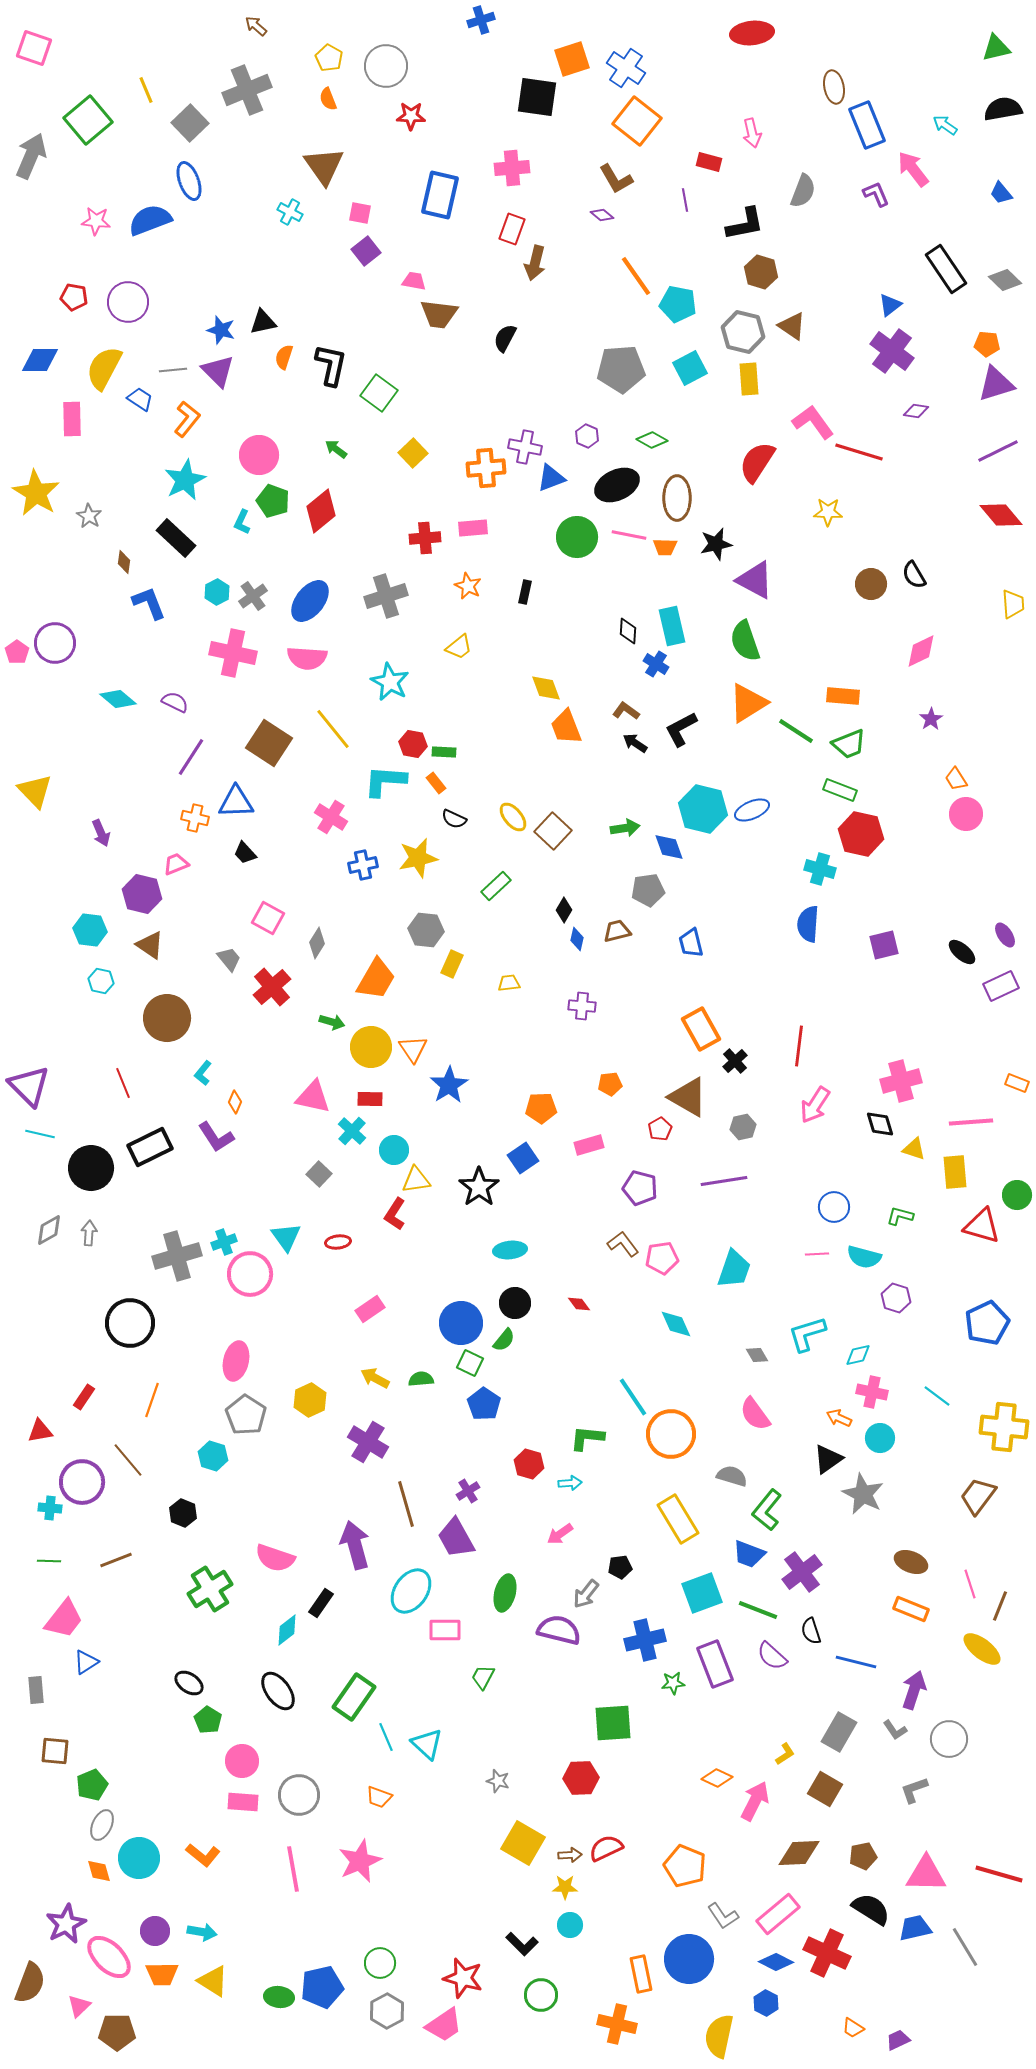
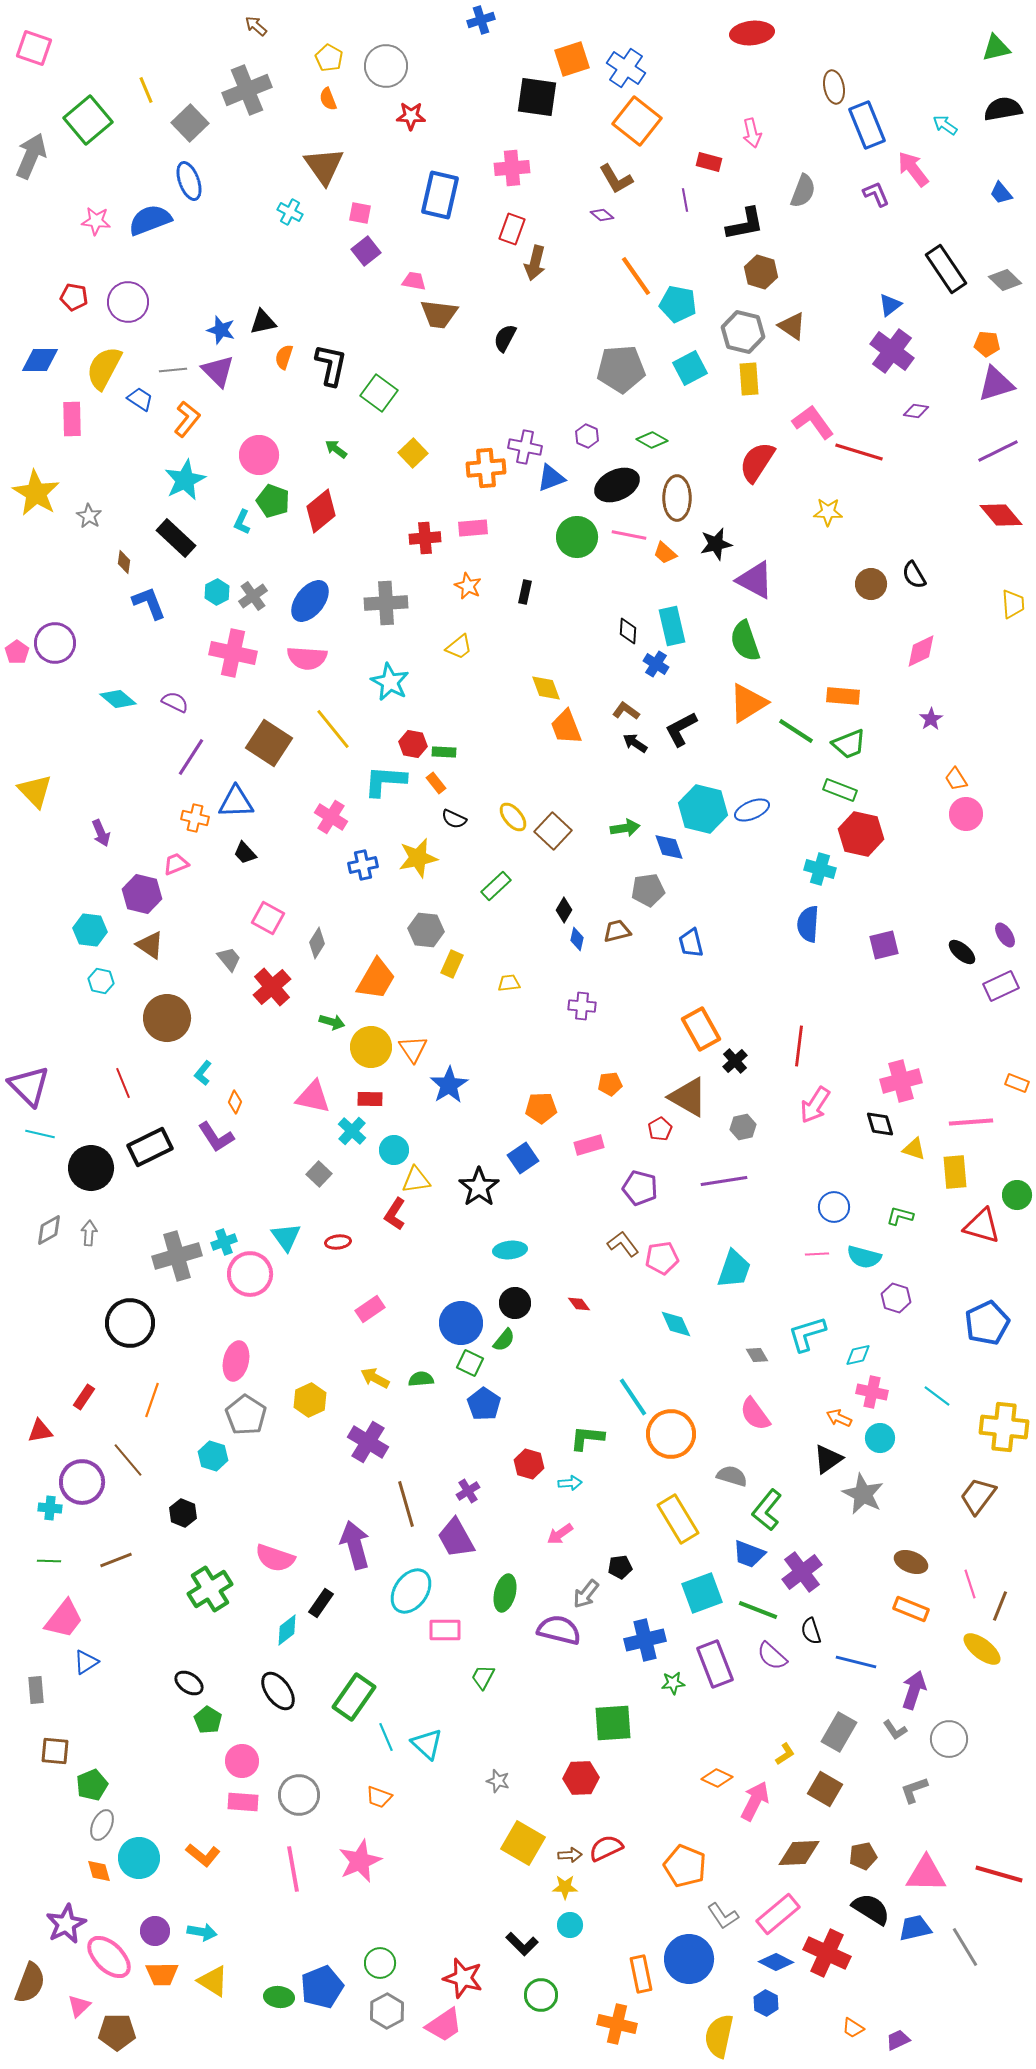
orange trapezoid at (665, 547): moved 6 px down; rotated 40 degrees clockwise
gray cross at (386, 596): moved 7 px down; rotated 15 degrees clockwise
blue pentagon at (322, 1987): rotated 9 degrees counterclockwise
